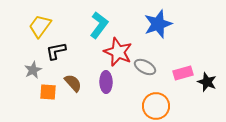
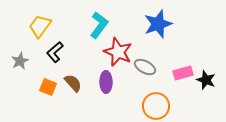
black L-shape: moved 1 px left, 1 px down; rotated 30 degrees counterclockwise
gray star: moved 13 px left, 9 px up
black star: moved 1 px left, 2 px up
orange square: moved 5 px up; rotated 18 degrees clockwise
